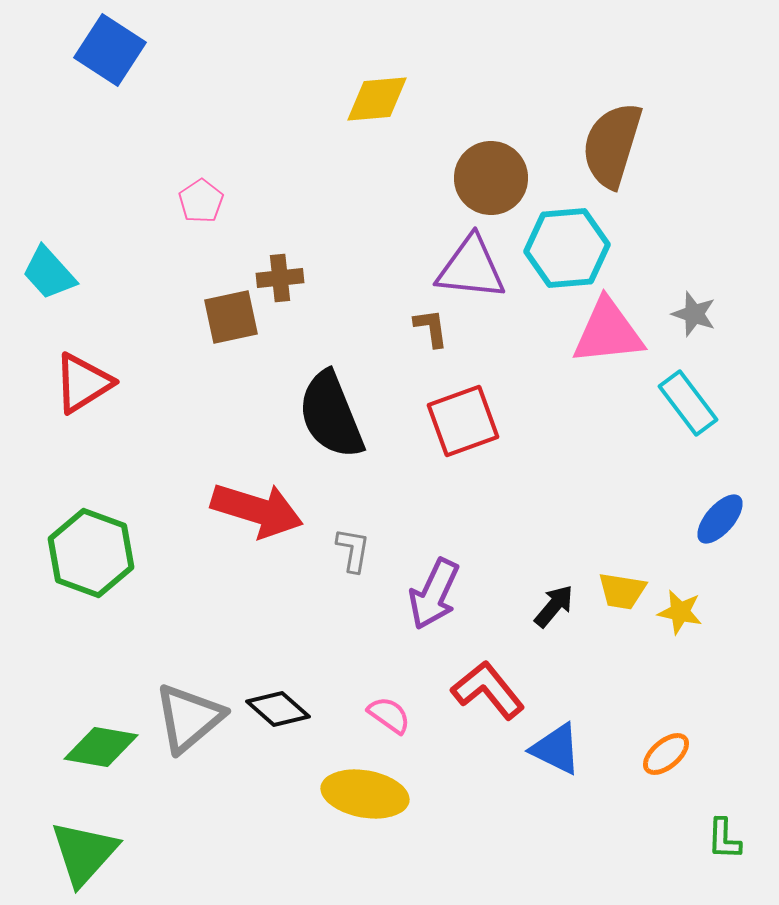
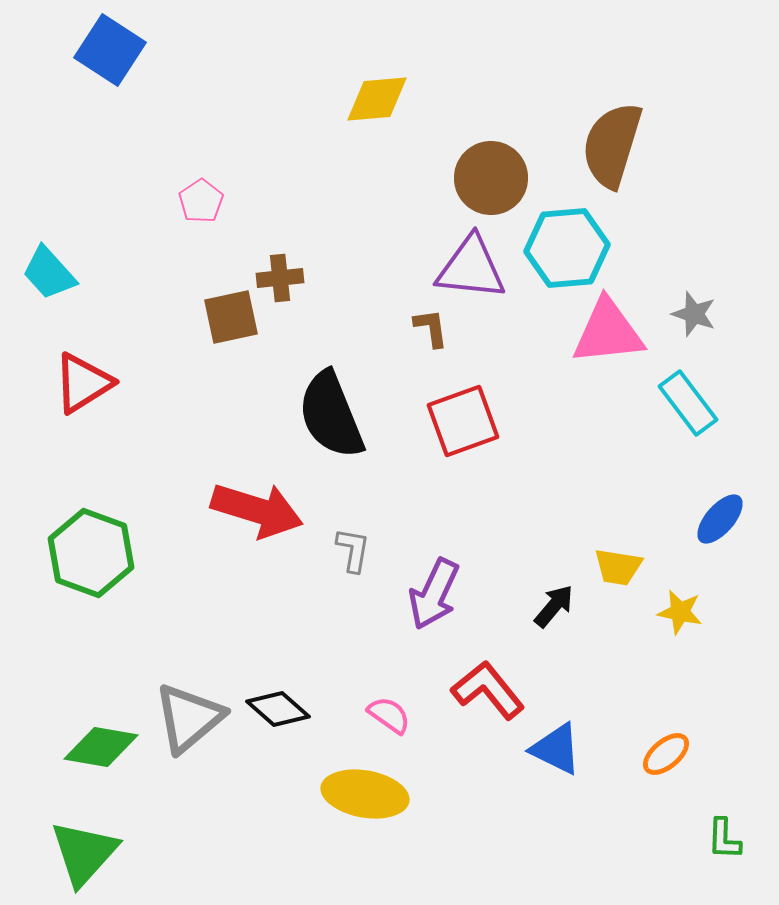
yellow trapezoid: moved 4 px left, 24 px up
